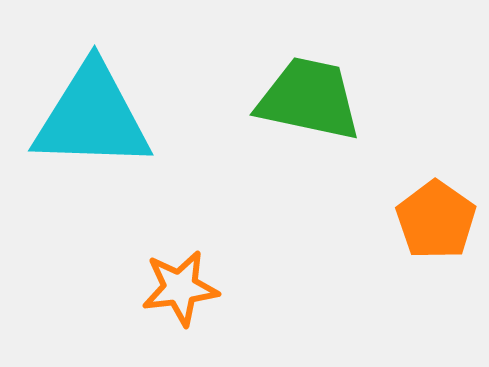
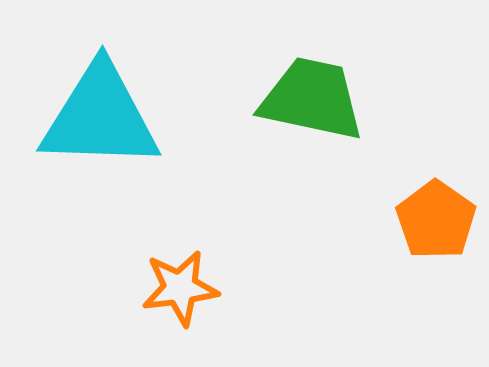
green trapezoid: moved 3 px right
cyan triangle: moved 8 px right
